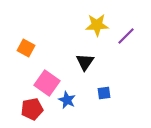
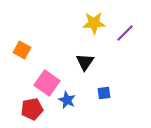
yellow star: moved 3 px left, 2 px up
purple line: moved 1 px left, 3 px up
orange square: moved 4 px left, 2 px down
